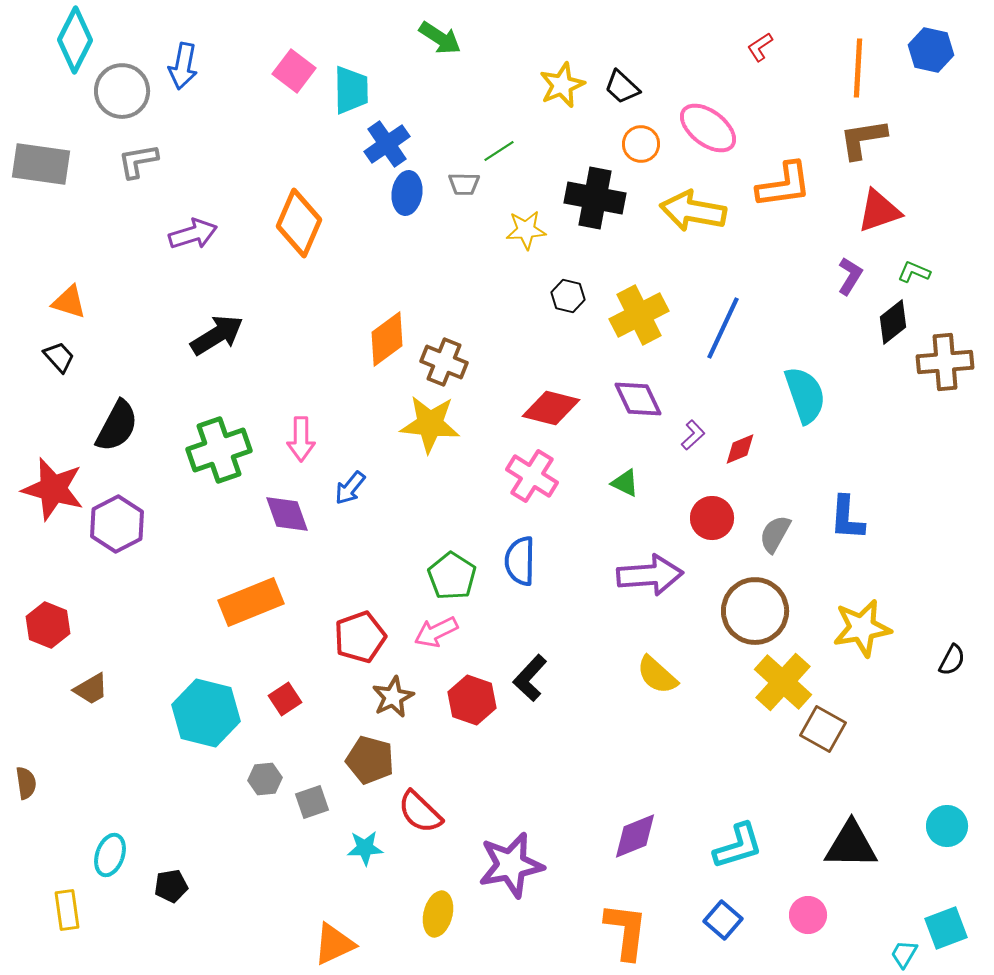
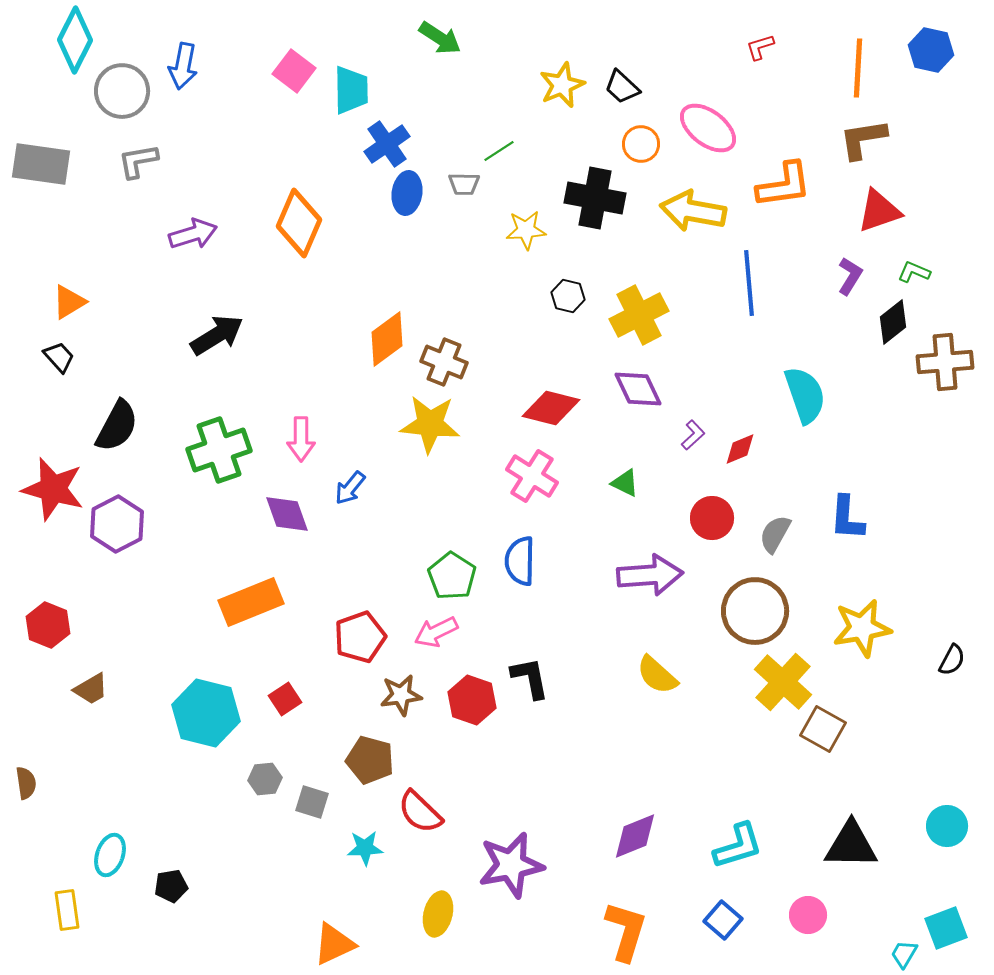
red L-shape at (760, 47): rotated 16 degrees clockwise
orange triangle at (69, 302): rotated 48 degrees counterclockwise
blue line at (723, 328): moved 26 px right, 45 px up; rotated 30 degrees counterclockwise
purple diamond at (638, 399): moved 10 px up
black L-shape at (530, 678): rotated 126 degrees clockwise
brown star at (393, 697): moved 8 px right, 2 px up; rotated 18 degrees clockwise
gray square at (312, 802): rotated 36 degrees clockwise
orange L-shape at (626, 931): rotated 10 degrees clockwise
